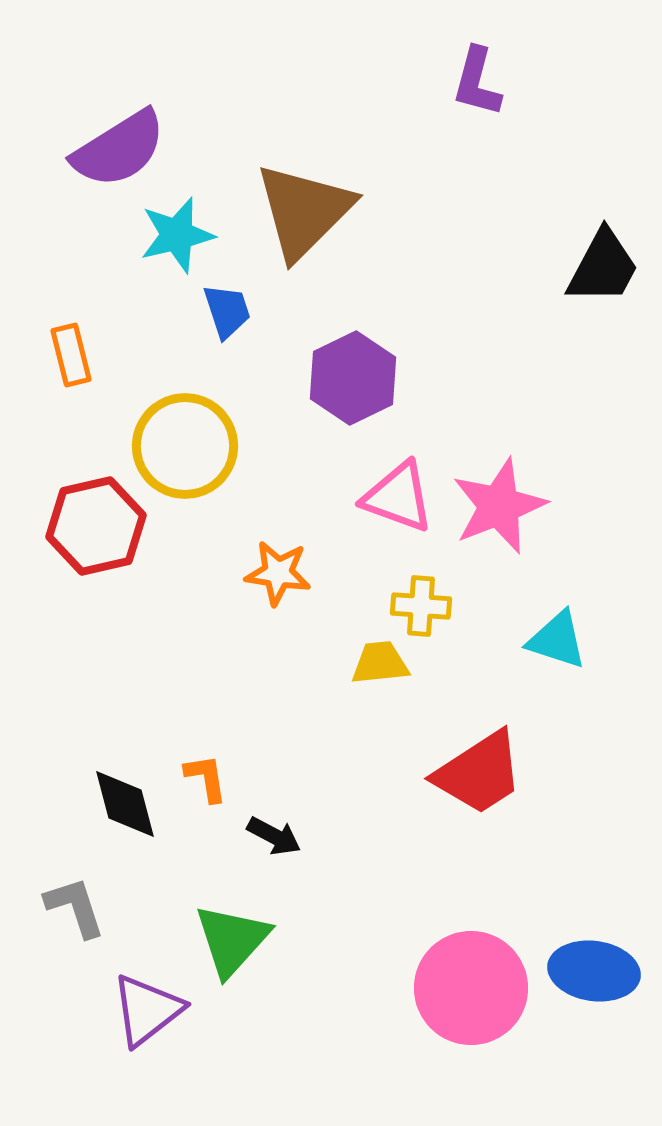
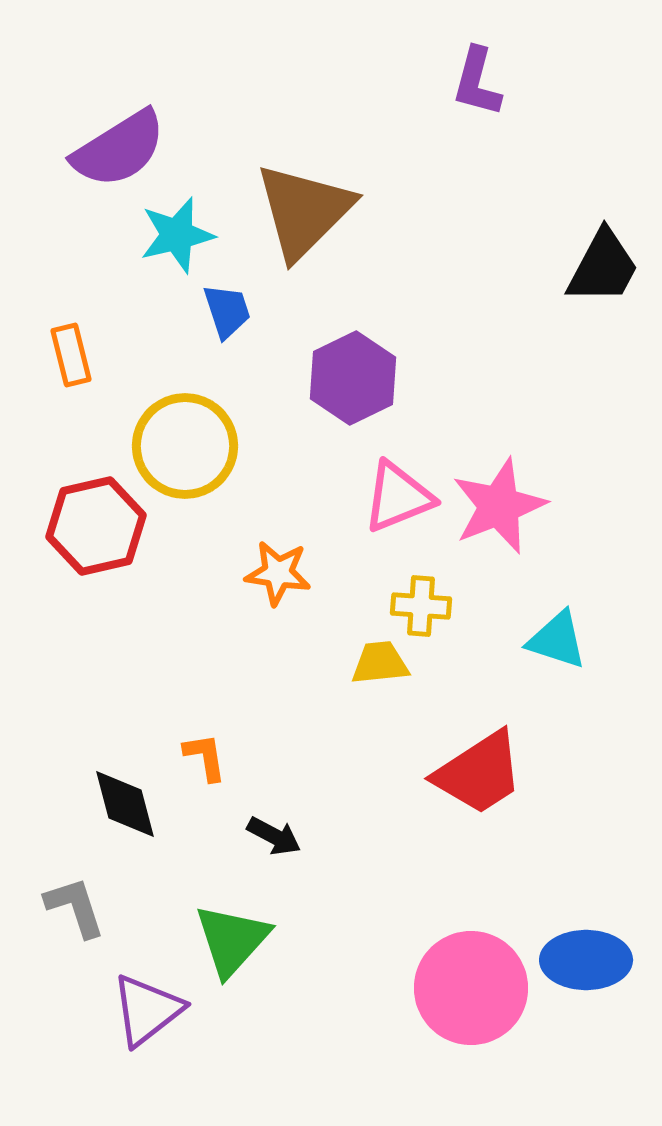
pink triangle: rotated 42 degrees counterclockwise
orange L-shape: moved 1 px left, 21 px up
blue ellipse: moved 8 px left, 11 px up; rotated 8 degrees counterclockwise
